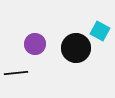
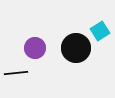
cyan square: rotated 30 degrees clockwise
purple circle: moved 4 px down
